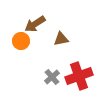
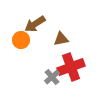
orange circle: moved 1 px up
red cross: moved 8 px left, 9 px up
